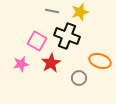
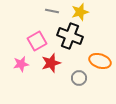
black cross: moved 3 px right
pink square: rotated 30 degrees clockwise
red star: rotated 12 degrees clockwise
